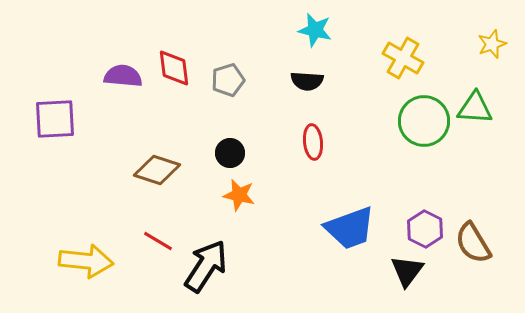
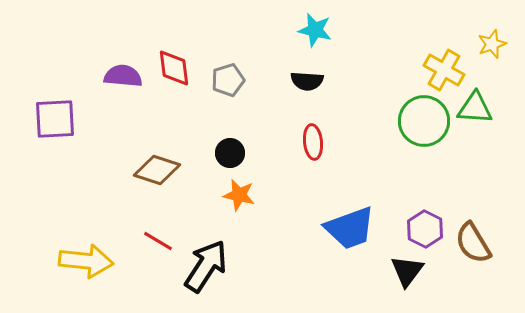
yellow cross: moved 41 px right, 12 px down
